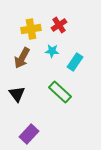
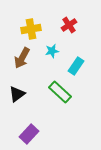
red cross: moved 10 px right
cyan star: rotated 16 degrees counterclockwise
cyan rectangle: moved 1 px right, 4 px down
black triangle: rotated 30 degrees clockwise
